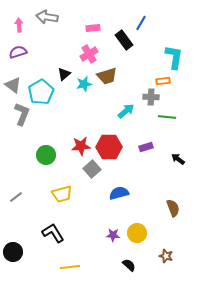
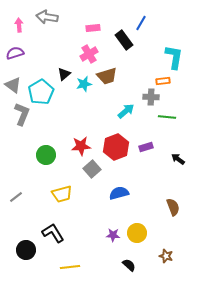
purple semicircle: moved 3 px left, 1 px down
red hexagon: moved 7 px right; rotated 20 degrees counterclockwise
brown semicircle: moved 1 px up
black circle: moved 13 px right, 2 px up
